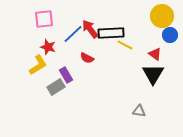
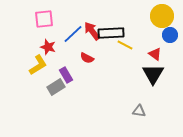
red arrow: moved 2 px right, 2 px down
